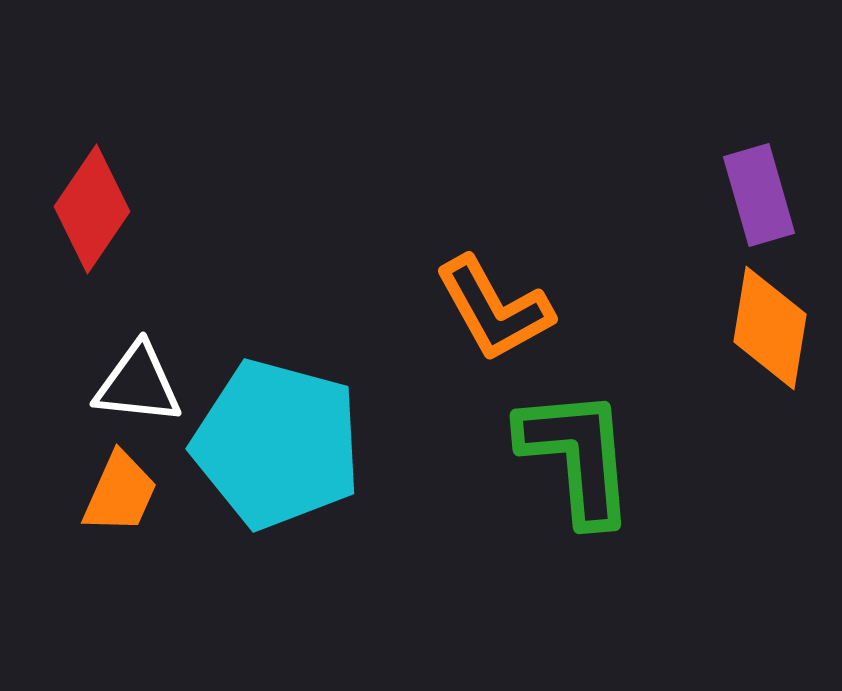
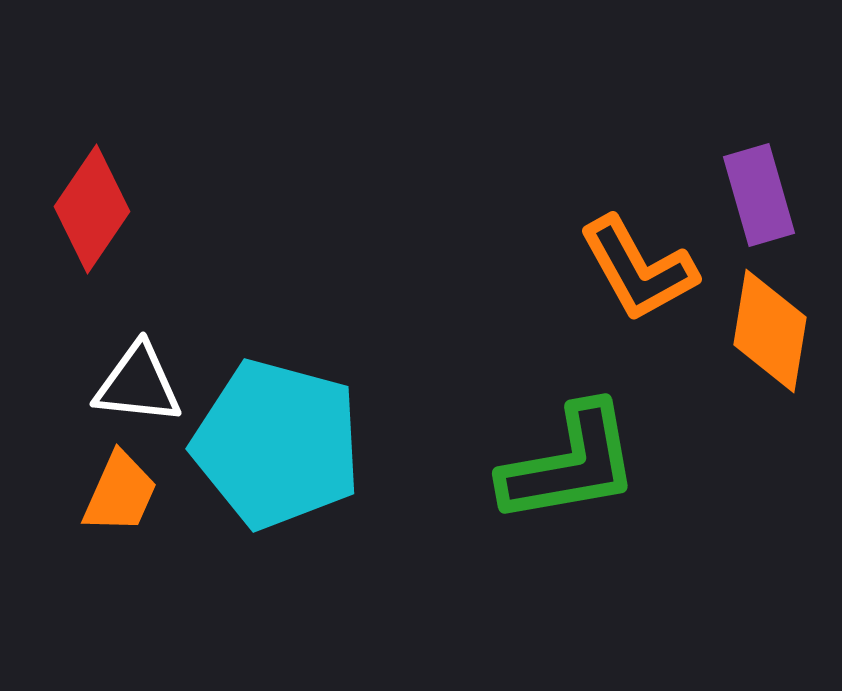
orange L-shape: moved 144 px right, 40 px up
orange diamond: moved 3 px down
green L-shape: moved 7 px left, 8 px down; rotated 85 degrees clockwise
